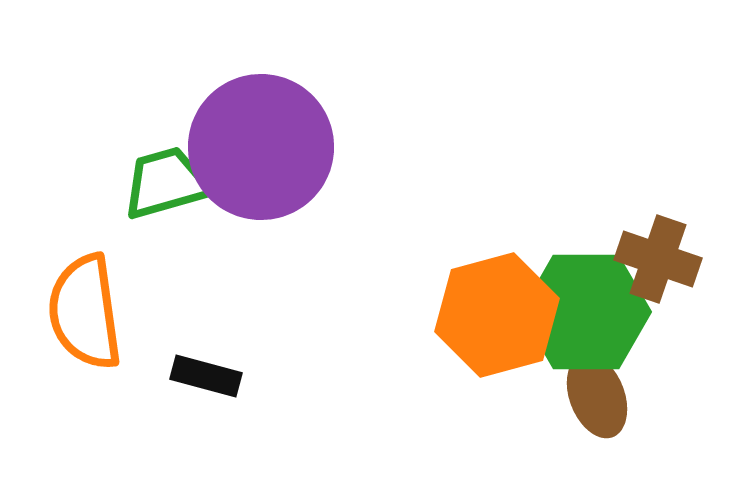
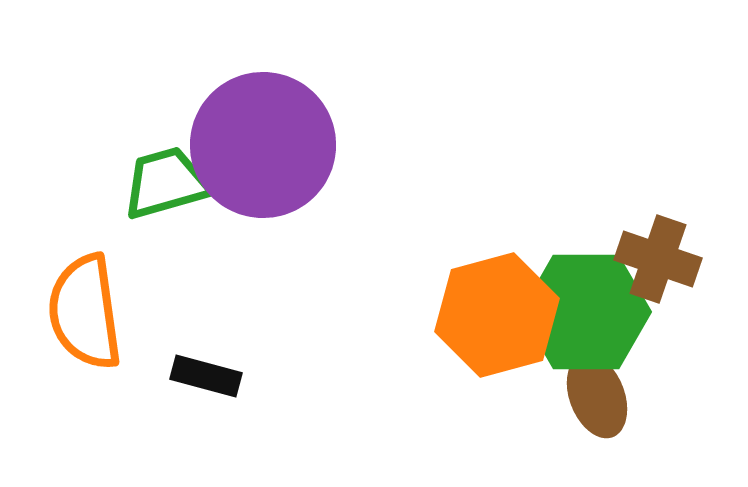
purple circle: moved 2 px right, 2 px up
